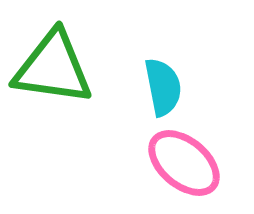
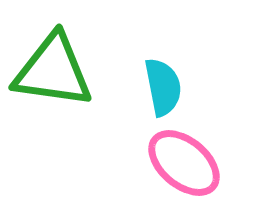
green triangle: moved 3 px down
